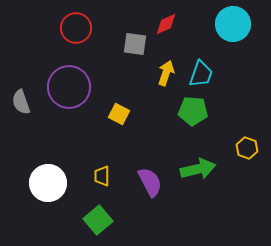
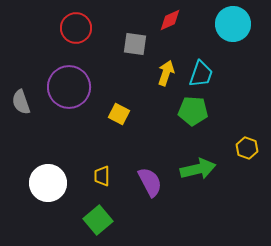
red diamond: moved 4 px right, 4 px up
